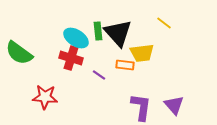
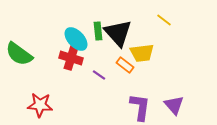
yellow line: moved 3 px up
cyan ellipse: moved 1 px down; rotated 15 degrees clockwise
green semicircle: moved 1 px down
orange rectangle: rotated 30 degrees clockwise
red star: moved 5 px left, 8 px down
purple L-shape: moved 1 px left
